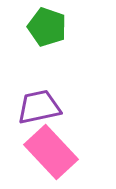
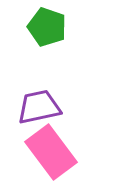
pink rectangle: rotated 6 degrees clockwise
